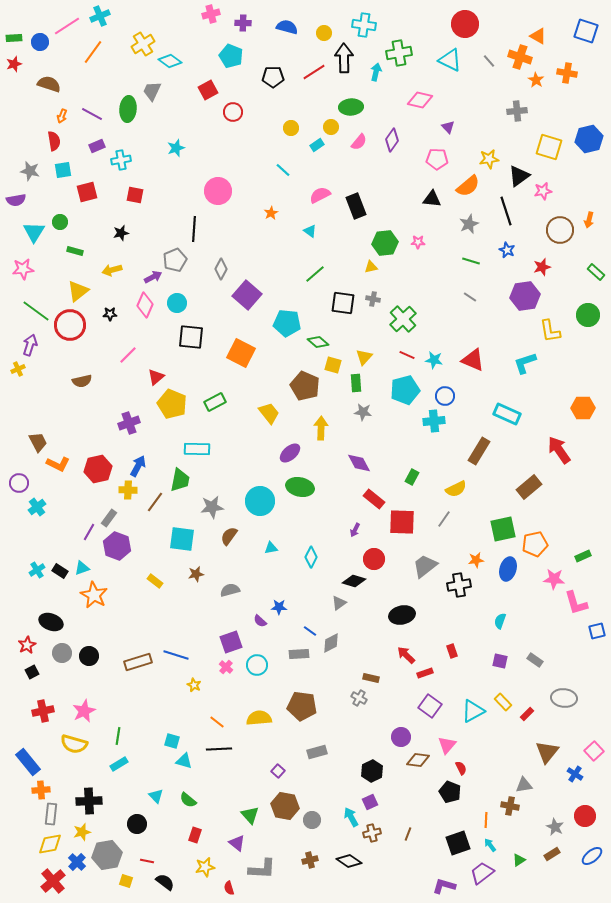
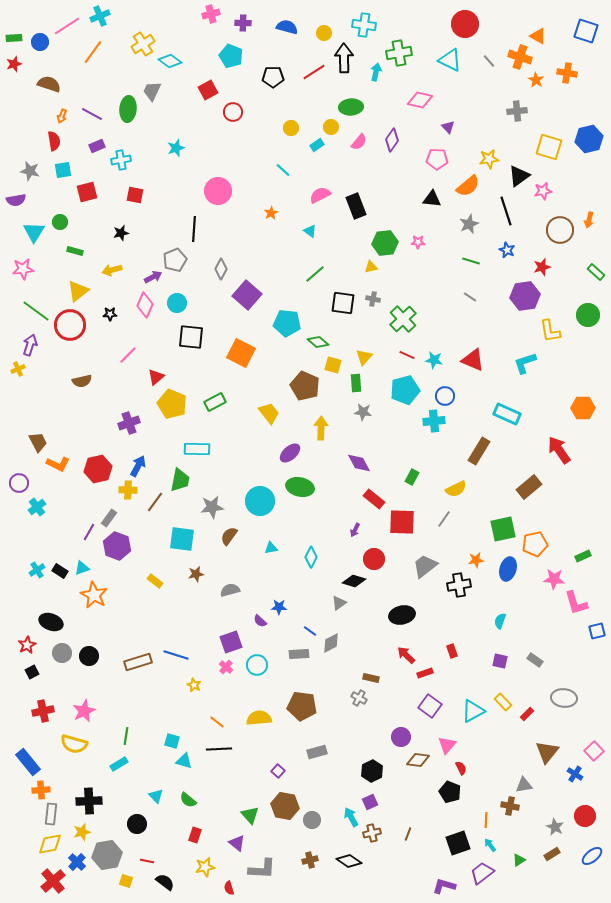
green line at (118, 736): moved 8 px right
